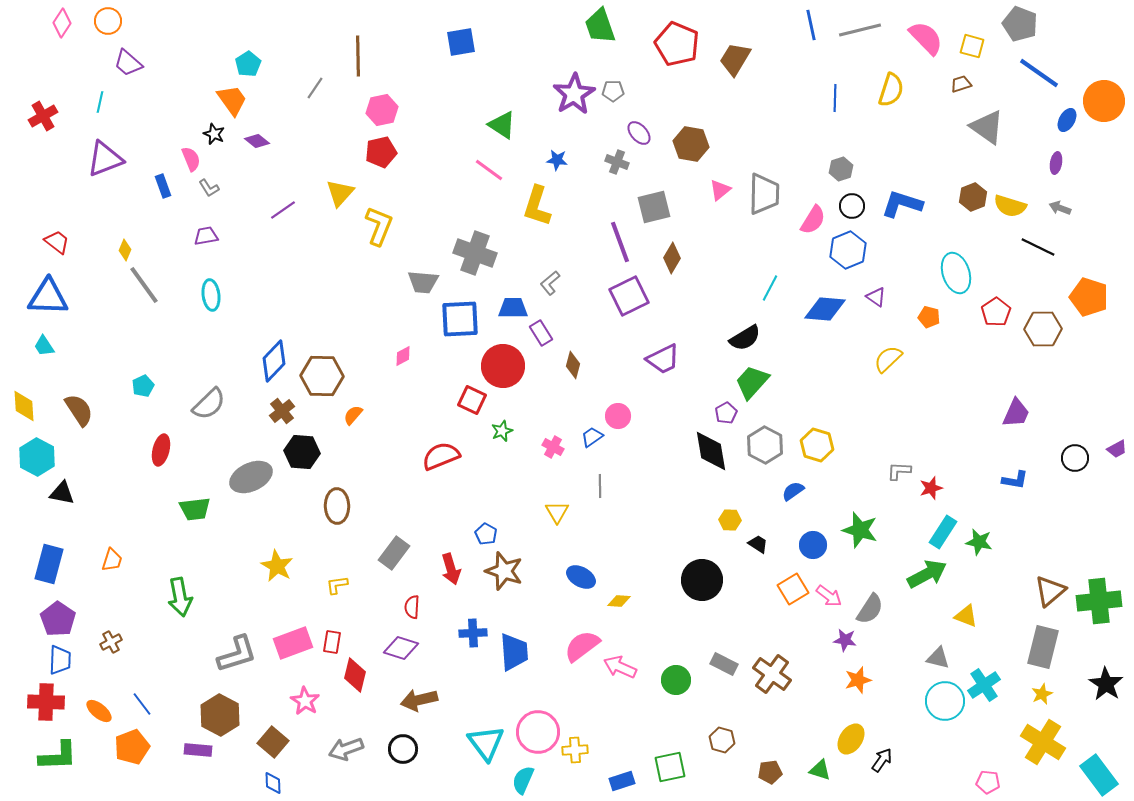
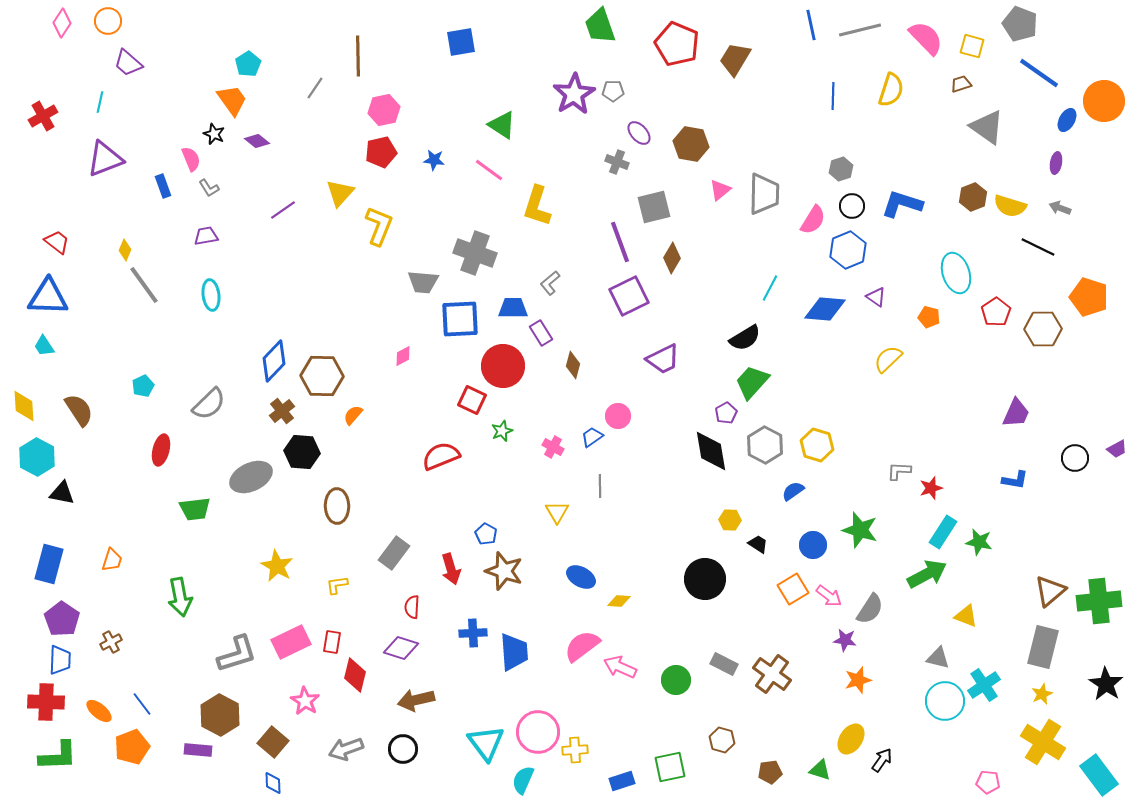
blue line at (835, 98): moved 2 px left, 2 px up
pink hexagon at (382, 110): moved 2 px right
blue star at (557, 160): moved 123 px left
black circle at (702, 580): moved 3 px right, 1 px up
purple pentagon at (58, 619): moved 4 px right
pink rectangle at (293, 643): moved 2 px left, 1 px up; rotated 6 degrees counterclockwise
brown arrow at (419, 700): moved 3 px left
